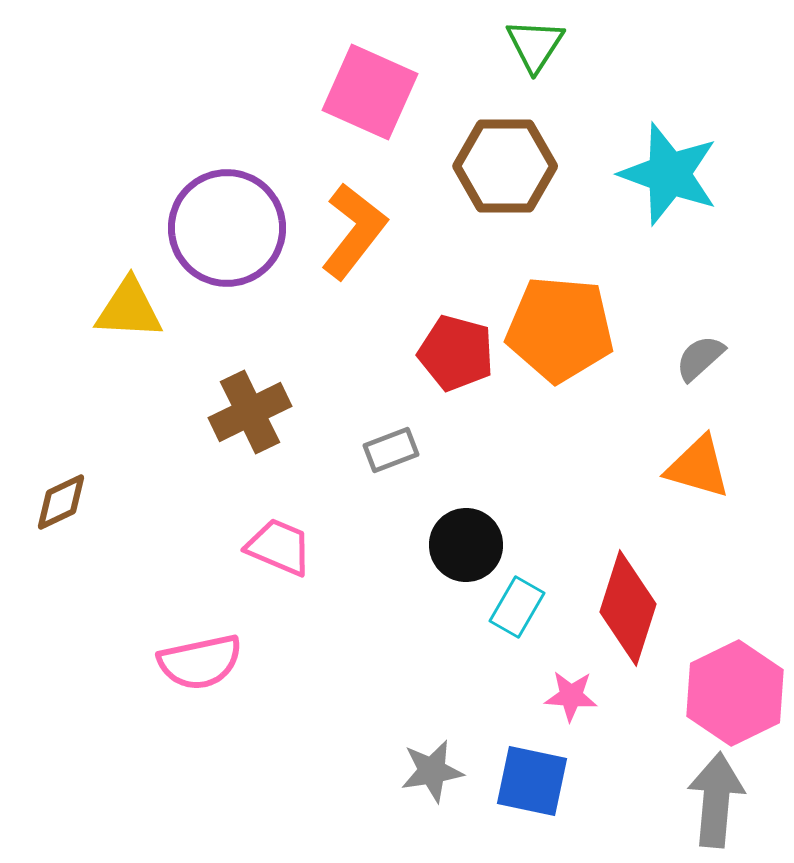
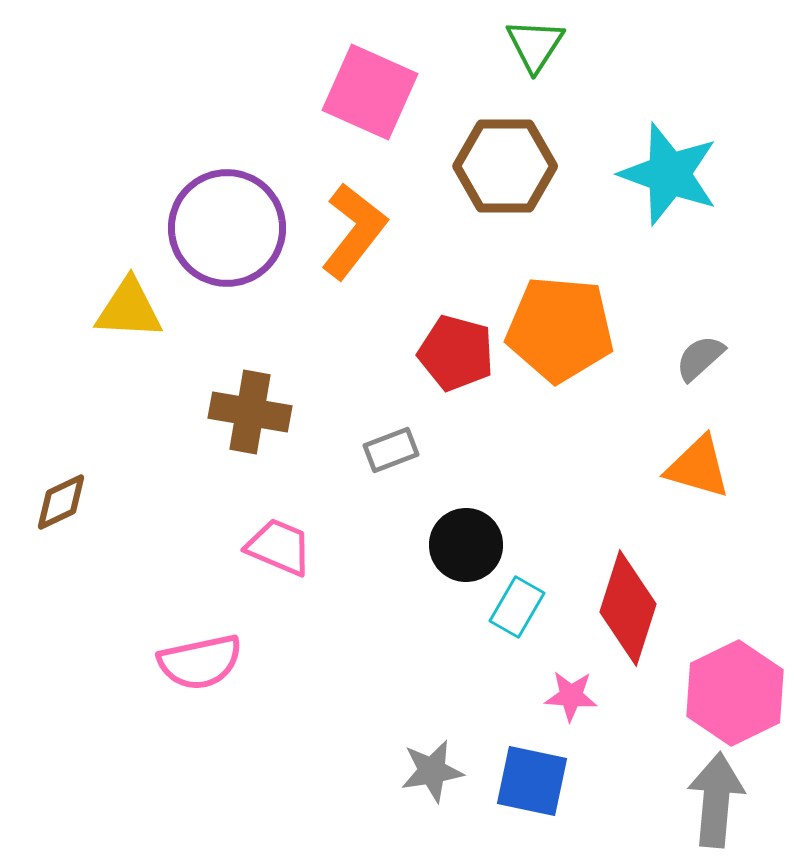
brown cross: rotated 36 degrees clockwise
